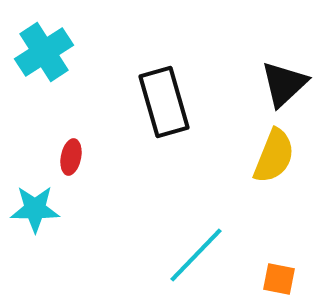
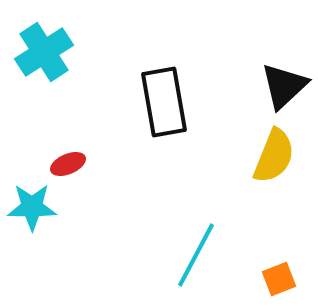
black triangle: moved 2 px down
black rectangle: rotated 6 degrees clockwise
red ellipse: moved 3 px left, 7 px down; rotated 56 degrees clockwise
cyan star: moved 3 px left, 2 px up
cyan line: rotated 16 degrees counterclockwise
orange square: rotated 32 degrees counterclockwise
